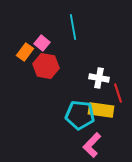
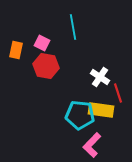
pink square: rotated 14 degrees counterclockwise
orange rectangle: moved 9 px left, 2 px up; rotated 24 degrees counterclockwise
white cross: moved 1 px right, 1 px up; rotated 24 degrees clockwise
